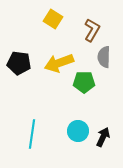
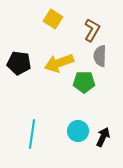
gray semicircle: moved 4 px left, 1 px up
